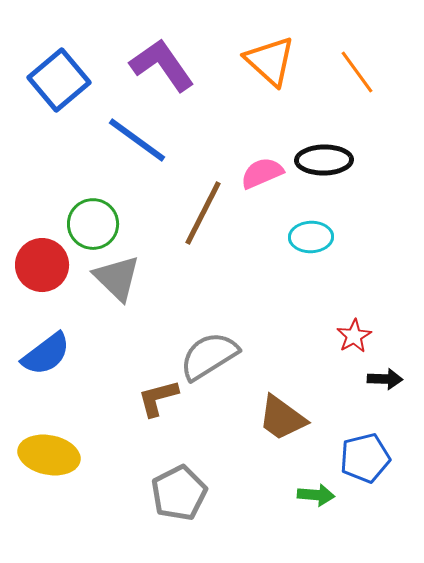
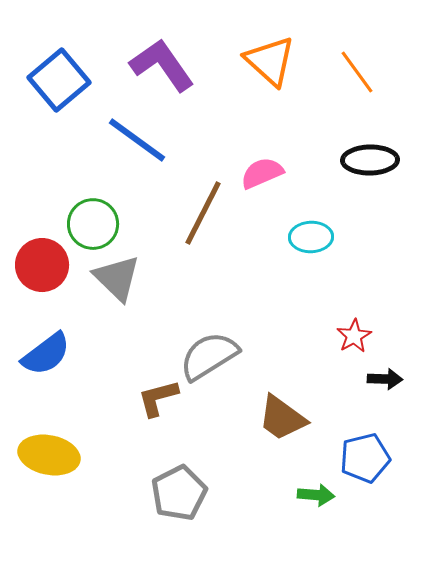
black ellipse: moved 46 px right
